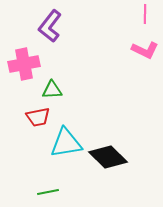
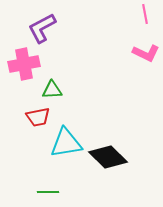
pink line: rotated 12 degrees counterclockwise
purple L-shape: moved 8 px left, 2 px down; rotated 24 degrees clockwise
pink L-shape: moved 1 px right, 3 px down
green line: rotated 10 degrees clockwise
